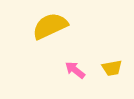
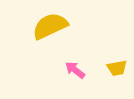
yellow trapezoid: moved 5 px right
